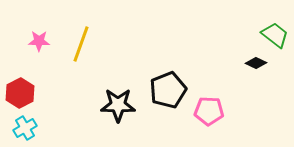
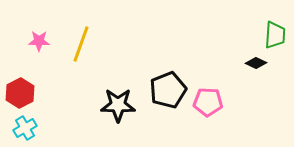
green trapezoid: rotated 56 degrees clockwise
pink pentagon: moved 1 px left, 9 px up
